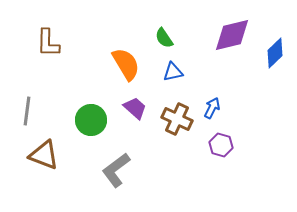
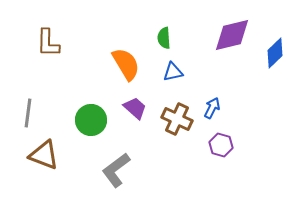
green semicircle: rotated 30 degrees clockwise
gray line: moved 1 px right, 2 px down
